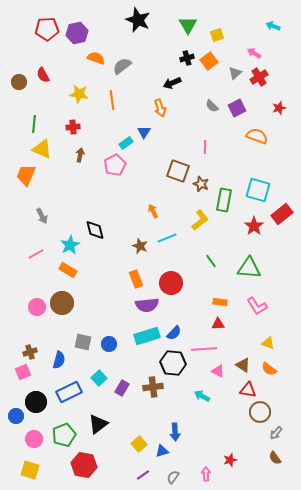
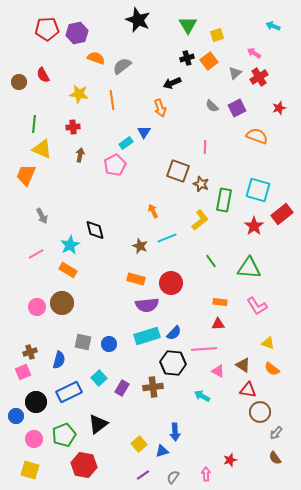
orange rectangle at (136, 279): rotated 54 degrees counterclockwise
orange semicircle at (269, 369): moved 3 px right
